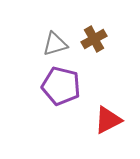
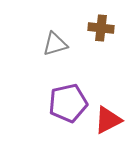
brown cross: moved 7 px right, 11 px up; rotated 35 degrees clockwise
purple pentagon: moved 7 px right, 17 px down; rotated 27 degrees counterclockwise
